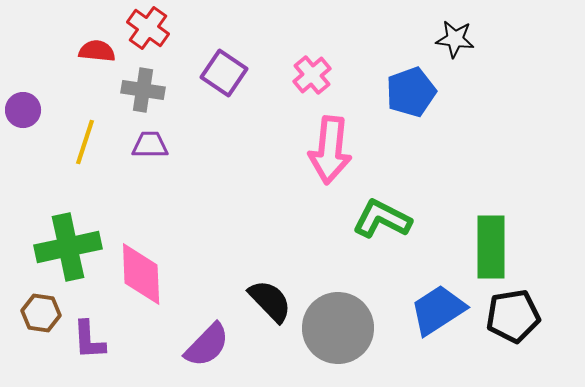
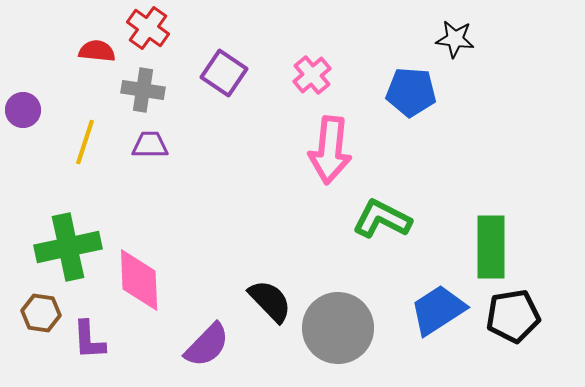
blue pentagon: rotated 24 degrees clockwise
pink diamond: moved 2 px left, 6 px down
